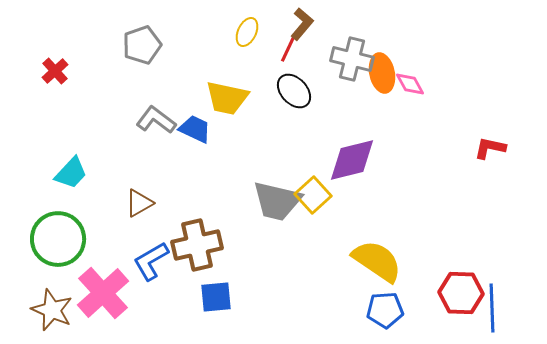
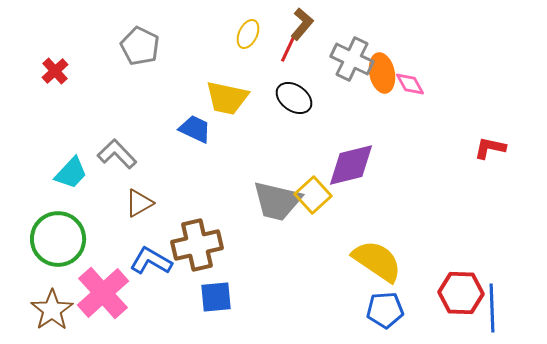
yellow ellipse: moved 1 px right, 2 px down
gray pentagon: moved 2 px left, 1 px down; rotated 27 degrees counterclockwise
gray cross: rotated 12 degrees clockwise
black ellipse: moved 7 px down; rotated 12 degrees counterclockwise
gray L-shape: moved 39 px left, 34 px down; rotated 9 degrees clockwise
purple diamond: moved 1 px left, 5 px down
blue L-shape: rotated 60 degrees clockwise
brown star: rotated 15 degrees clockwise
